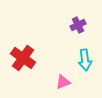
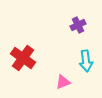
cyan arrow: moved 1 px right, 1 px down
